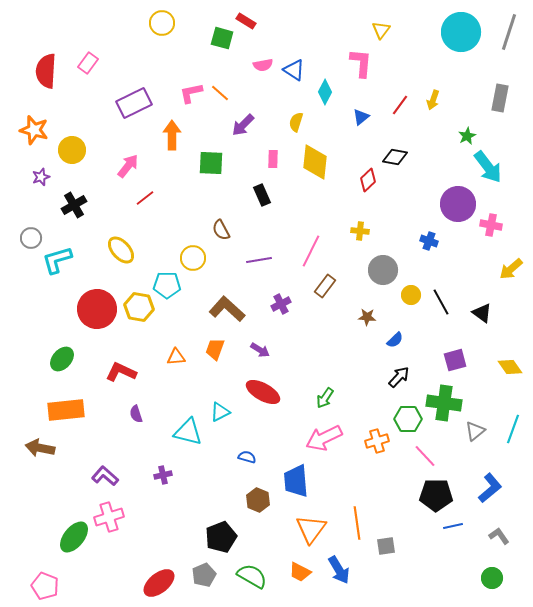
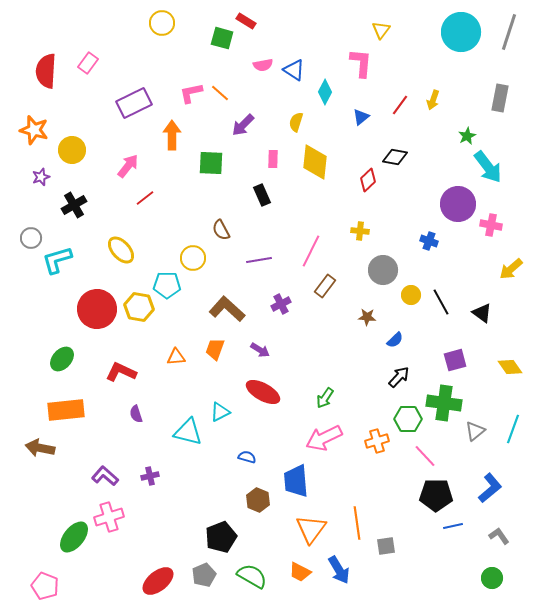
purple cross at (163, 475): moved 13 px left, 1 px down
red ellipse at (159, 583): moved 1 px left, 2 px up
